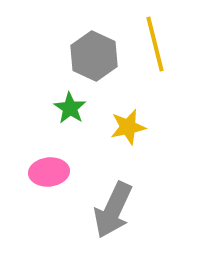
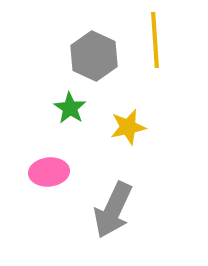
yellow line: moved 4 px up; rotated 10 degrees clockwise
